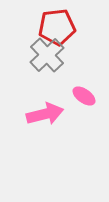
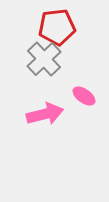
gray cross: moved 3 px left, 4 px down
